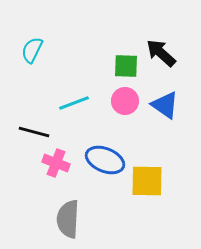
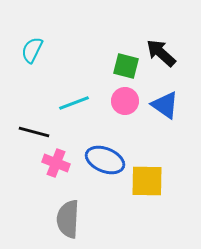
green square: rotated 12 degrees clockwise
